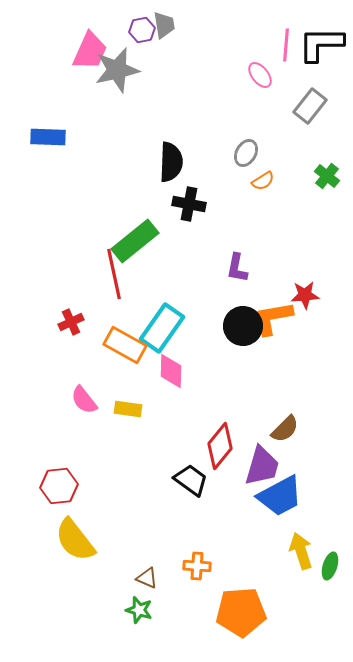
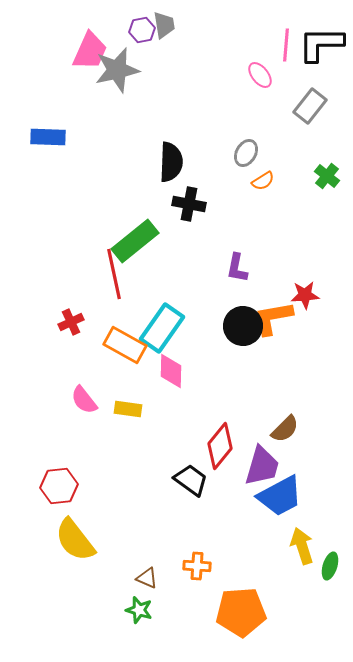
yellow arrow: moved 1 px right, 5 px up
